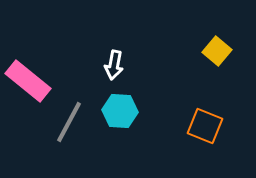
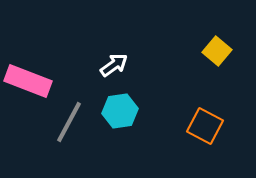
white arrow: rotated 136 degrees counterclockwise
pink rectangle: rotated 18 degrees counterclockwise
cyan hexagon: rotated 12 degrees counterclockwise
orange square: rotated 6 degrees clockwise
